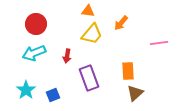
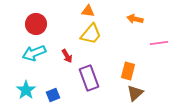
orange arrow: moved 14 px right, 4 px up; rotated 63 degrees clockwise
yellow trapezoid: moved 1 px left
red arrow: rotated 40 degrees counterclockwise
orange rectangle: rotated 18 degrees clockwise
